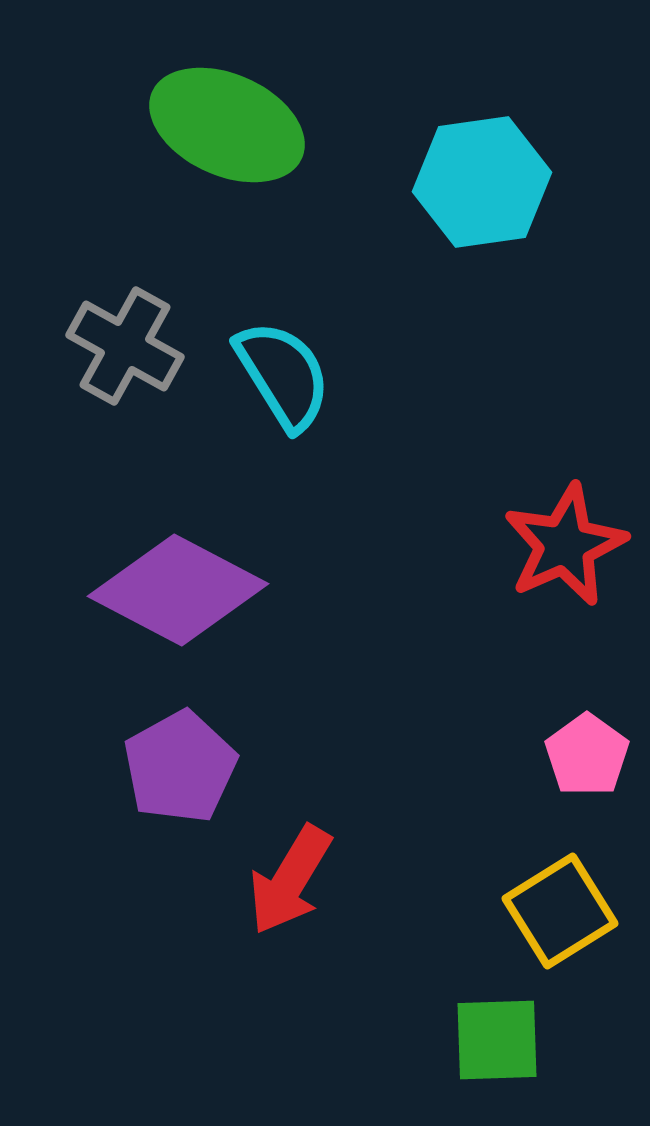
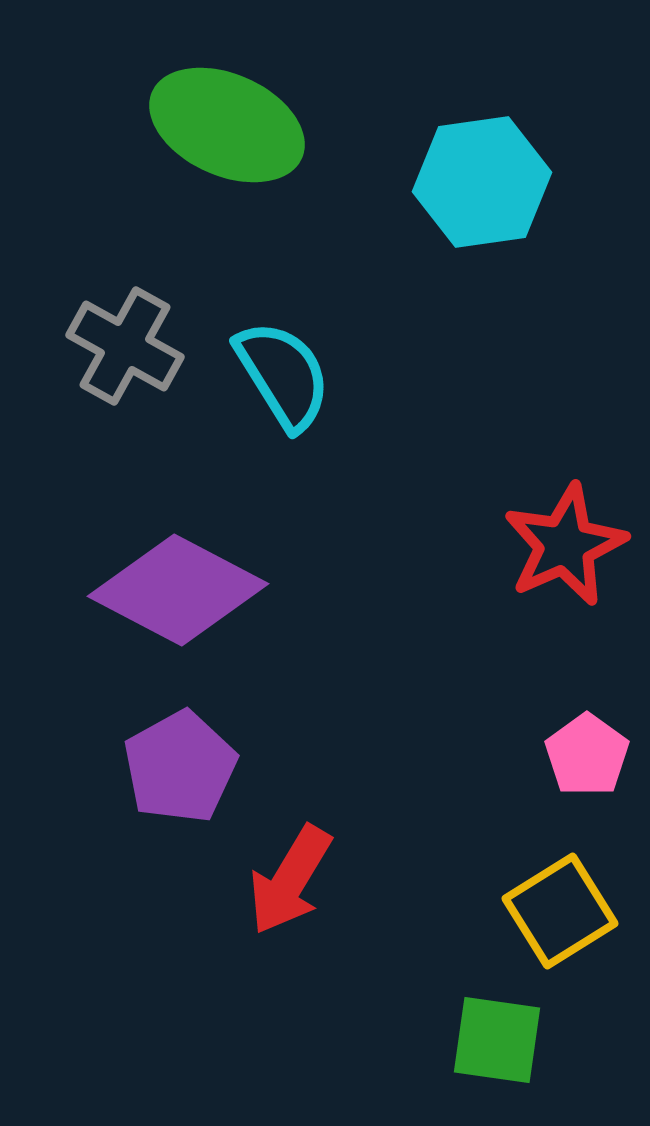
green square: rotated 10 degrees clockwise
